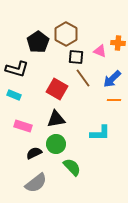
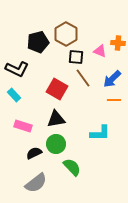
black pentagon: rotated 20 degrees clockwise
black L-shape: rotated 10 degrees clockwise
cyan rectangle: rotated 24 degrees clockwise
